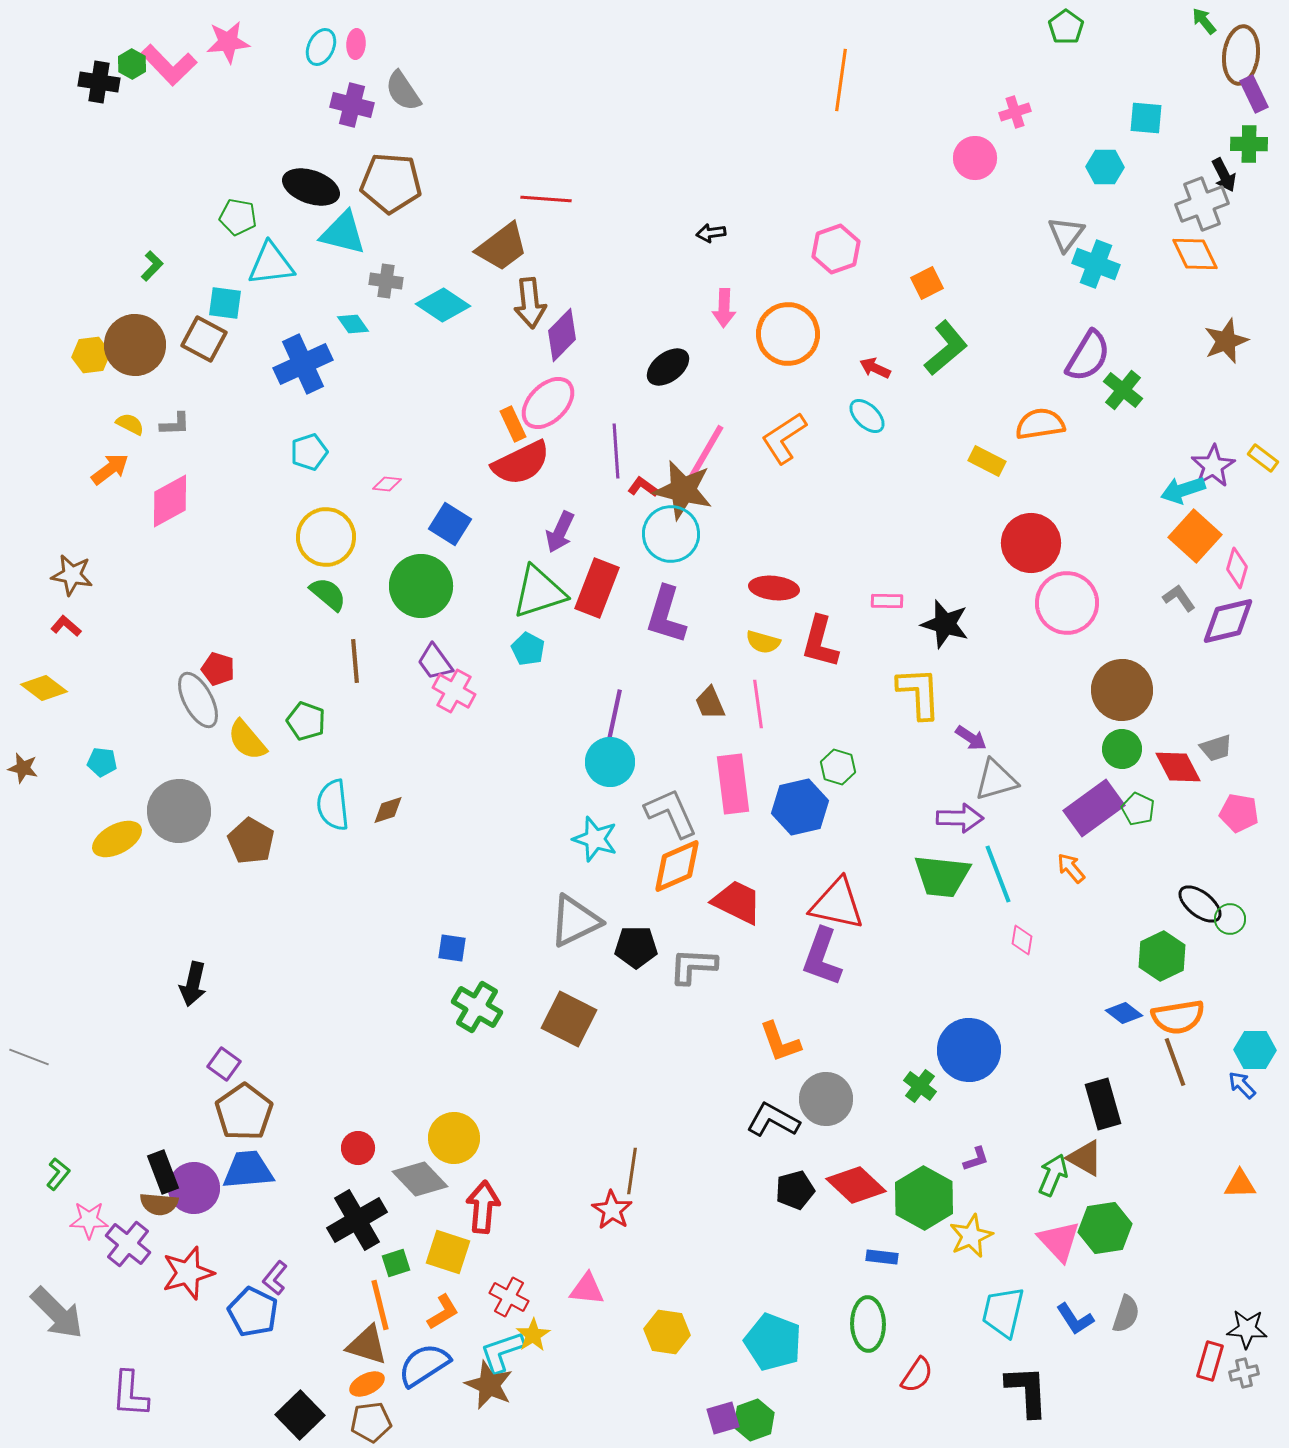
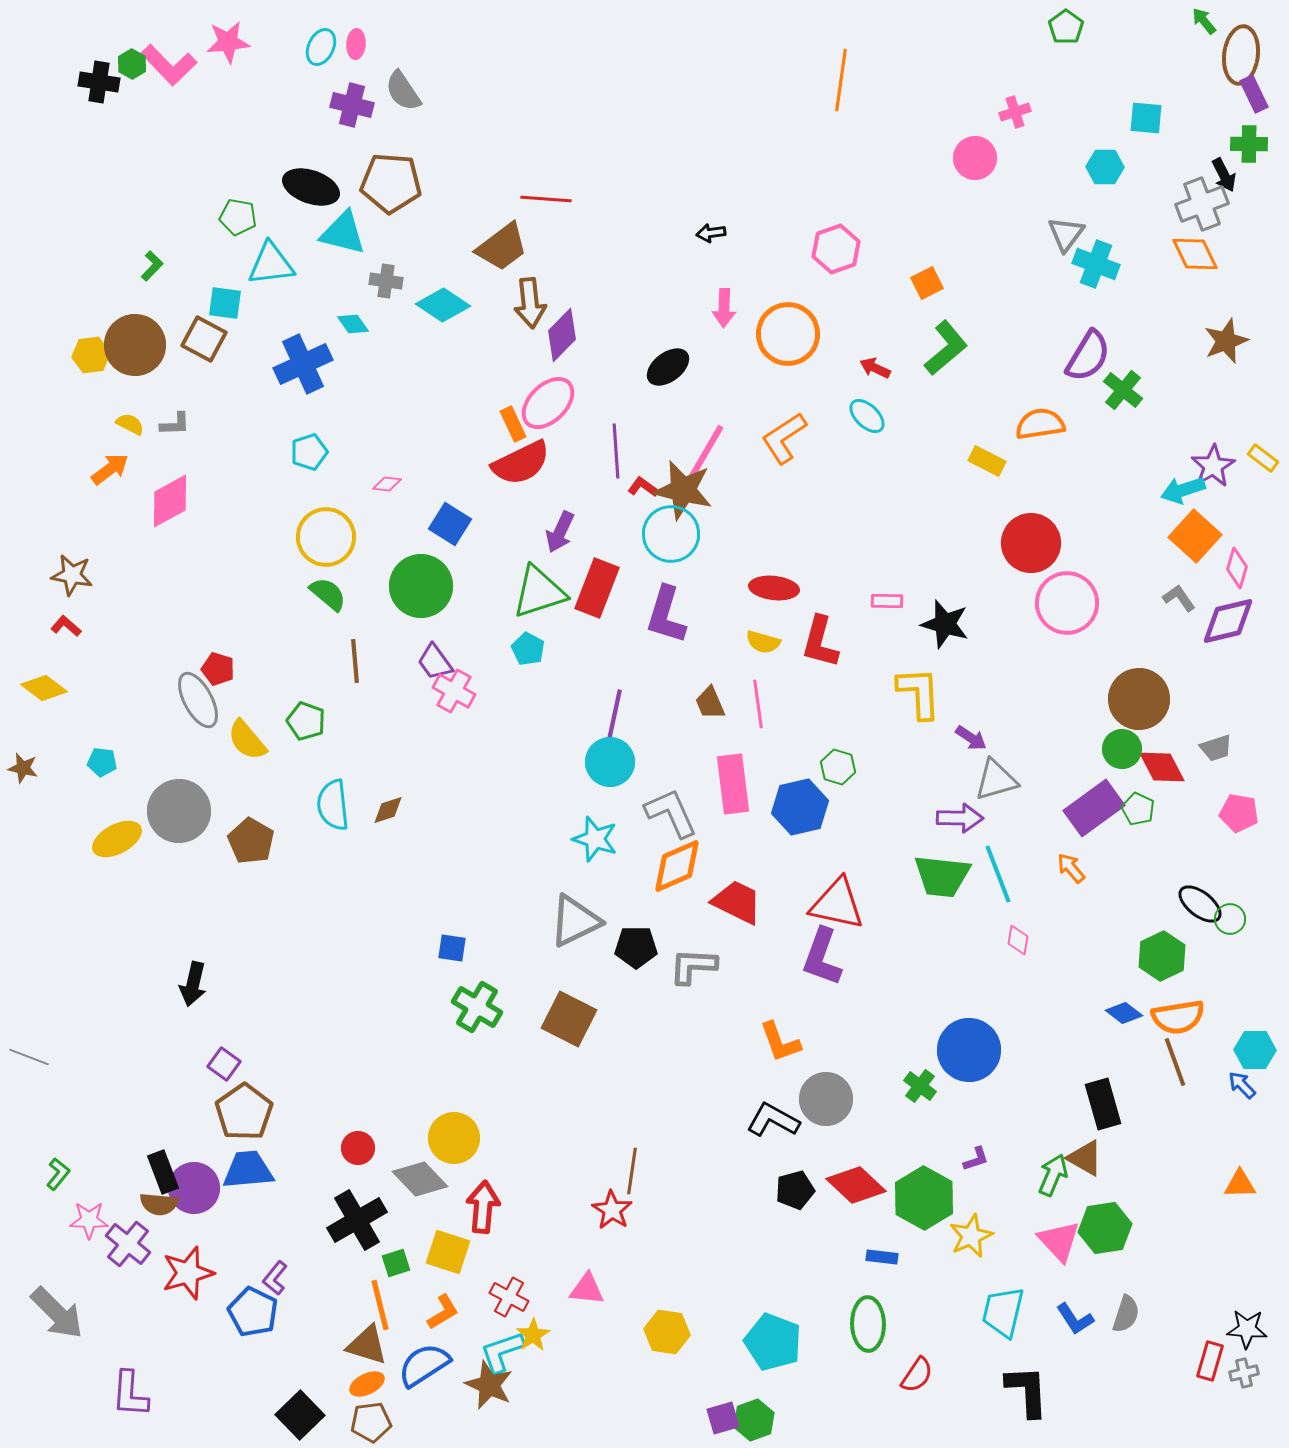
brown circle at (1122, 690): moved 17 px right, 9 px down
red diamond at (1178, 767): moved 16 px left
pink diamond at (1022, 940): moved 4 px left
